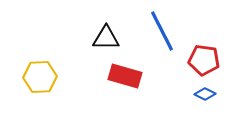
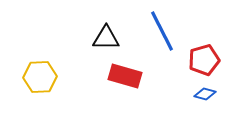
red pentagon: rotated 24 degrees counterclockwise
blue diamond: rotated 10 degrees counterclockwise
